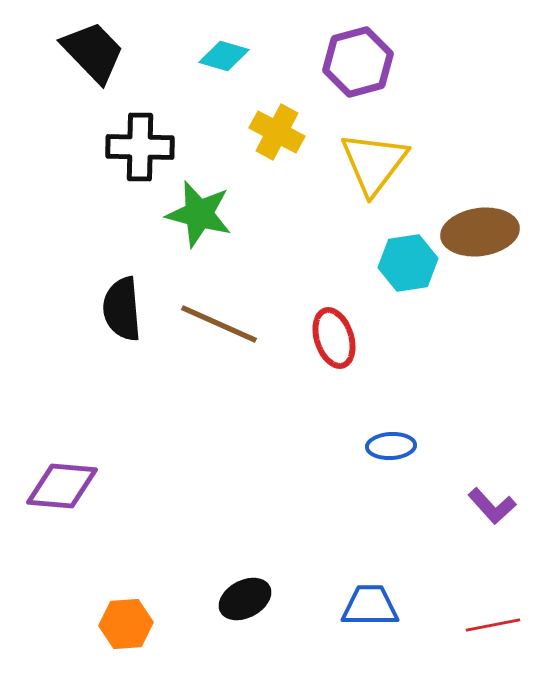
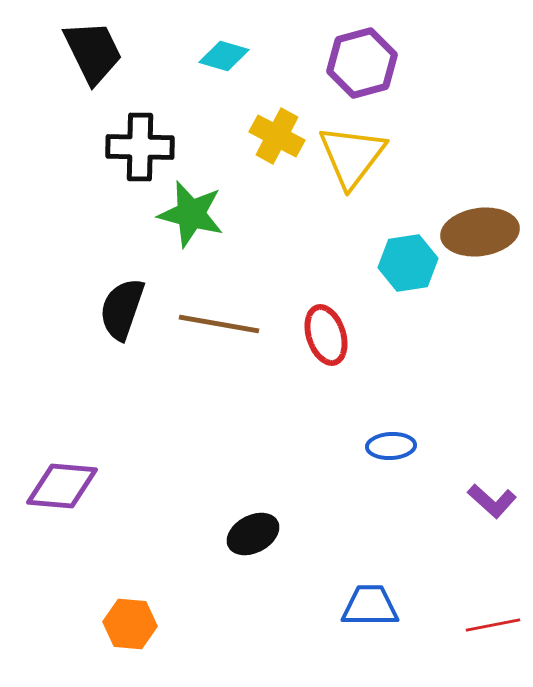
black trapezoid: rotated 18 degrees clockwise
purple hexagon: moved 4 px right, 1 px down
yellow cross: moved 4 px down
yellow triangle: moved 22 px left, 7 px up
green star: moved 8 px left
black semicircle: rotated 24 degrees clockwise
brown line: rotated 14 degrees counterclockwise
red ellipse: moved 8 px left, 3 px up
purple L-shape: moved 5 px up; rotated 6 degrees counterclockwise
black ellipse: moved 8 px right, 65 px up
orange hexagon: moved 4 px right; rotated 9 degrees clockwise
